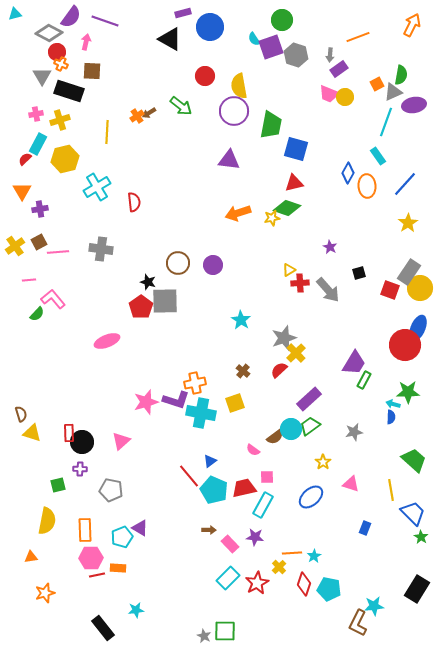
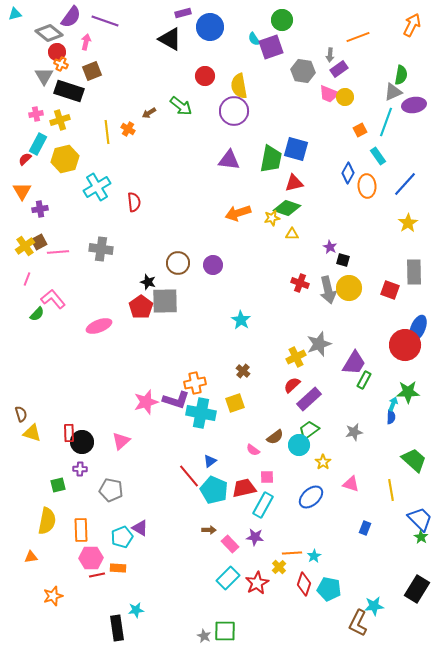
gray diamond at (49, 33): rotated 12 degrees clockwise
gray hexagon at (296, 55): moved 7 px right, 16 px down; rotated 10 degrees counterclockwise
brown square at (92, 71): rotated 24 degrees counterclockwise
gray triangle at (42, 76): moved 2 px right
orange square at (377, 84): moved 17 px left, 46 px down
orange cross at (137, 116): moved 9 px left, 13 px down; rotated 24 degrees counterclockwise
green trapezoid at (271, 125): moved 34 px down
yellow line at (107, 132): rotated 10 degrees counterclockwise
yellow cross at (15, 246): moved 10 px right
yellow triangle at (289, 270): moved 3 px right, 36 px up; rotated 32 degrees clockwise
gray rectangle at (409, 272): moved 5 px right; rotated 35 degrees counterclockwise
black square at (359, 273): moved 16 px left, 13 px up; rotated 32 degrees clockwise
pink line at (29, 280): moved 2 px left, 1 px up; rotated 64 degrees counterclockwise
red cross at (300, 283): rotated 24 degrees clockwise
yellow circle at (420, 288): moved 71 px left
gray arrow at (328, 290): rotated 28 degrees clockwise
gray star at (284, 338): moved 35 px right, 6 px down
pink ellipse at (107, 341): moved 8 px left, 15 px up
yellow cross at (296, 353): moved 4 px down; rotated 18 degrees clockwise
red semicircle at (279, 370): moved 13 px right, 15 px down
cyan arrow at (393, 404): rotated 96 degrees clockwise
green trapezoid at (310, 426): moved 1 px left, 4 px down
cyan circle at (291, 429): moved 8 px right, 16 px down
blue trapezoid at (413, 513): moved 7 px right, 6 px down
orange rectangle at (85, 530): moved 4 px left
orange star at (45, 593): moved 8 px right, 3 px down
black rectangle at (103, 628): moved 14 px right; rotated 30 degrees clockwise
